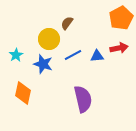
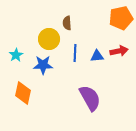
orange pentagon: rotated 15 degrees clockwise
brown semicircle: rotated 40 degrees counterclockwise
red arrow: moved 3 px down
blue line: moved 2 px right, 2 px up; rotated 60 degrees counterclockwise
blue star: moved 1 px down; rotated 18 degrees counterclockwise
purple semicircle: moved 7 px right, 1 px up; rotated 16 degrees counterclockwise
